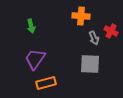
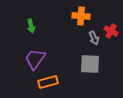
orange rectangle: moved 2 px right, 1 px up
